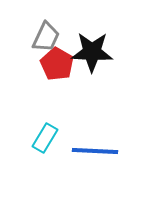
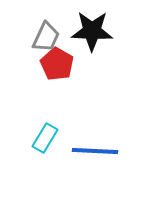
black star: moved 21 px up
